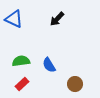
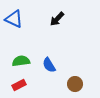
red rectangle: moved 3 px left, 1 px down; rotated 16 degrees clockwise
